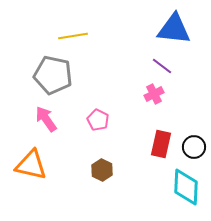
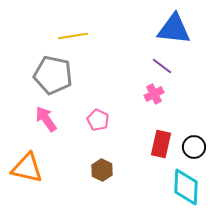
orange triangle: moved 4 px left, 3 px down
